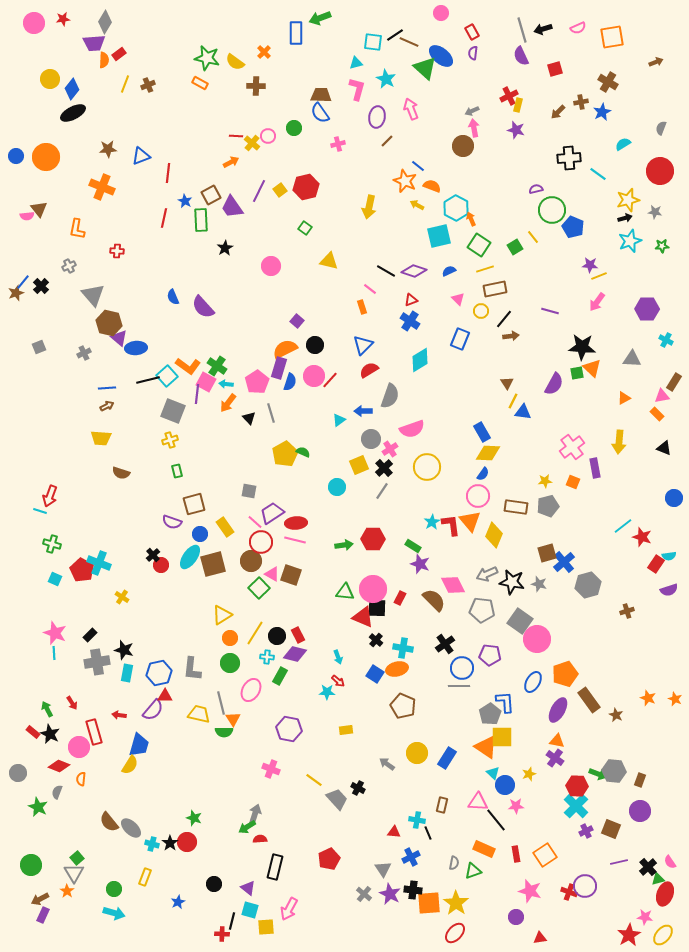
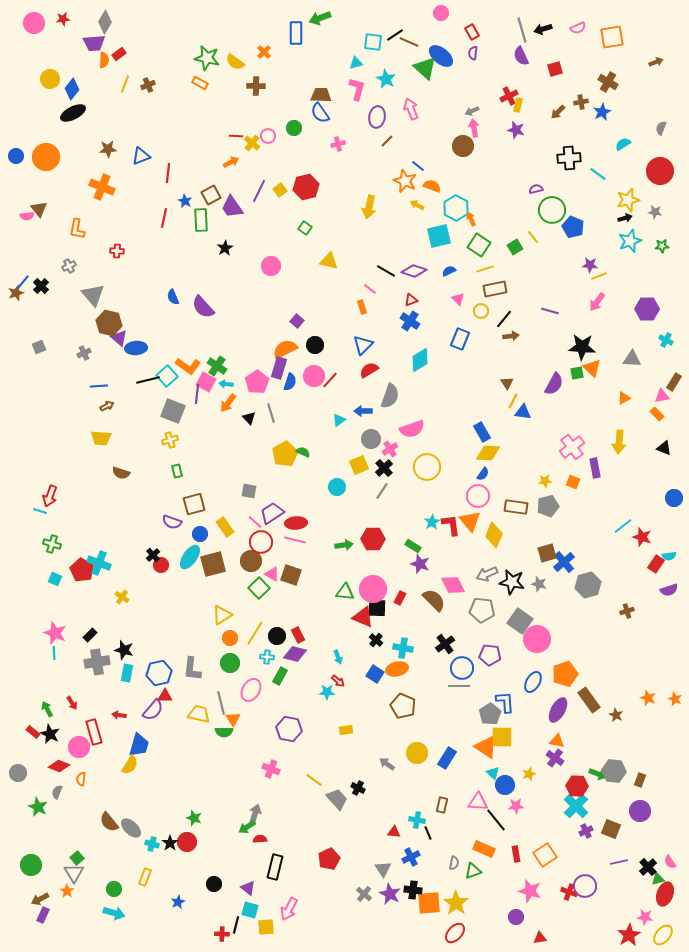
blue line at (107, 388): moved 8 px left, 2 px up
black line at (232, 921): moved 4 px right, 4 px down
